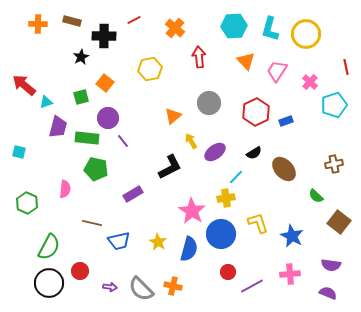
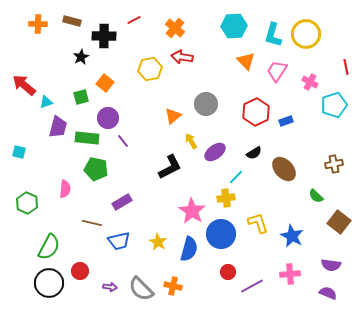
cyan L-shape at (270, 29): moved 3 px right, 6 px down
red arrow at (199, 57): moved 17 px left; rotated 75 degrees counterclockwise
pink cross at (310, 82): rotated 14 degrees counterclockwise
gray circle at (209, 103): moved 3 px left, 1 px down
purple rectangle at (133, 194): moved 11 px left, 8 px down
